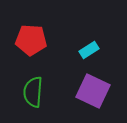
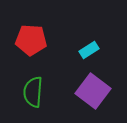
purple square: rotated 12 degrees clockwise
